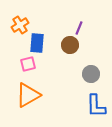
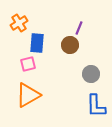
orange cross: moved 1 px left, 2 px up
